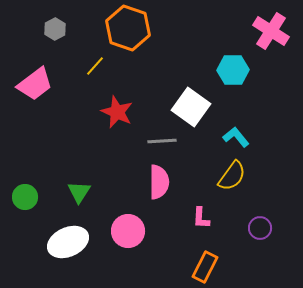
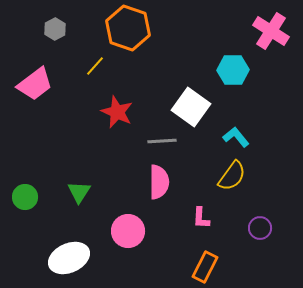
white ellipse: moved 1 px right, 16 px down
